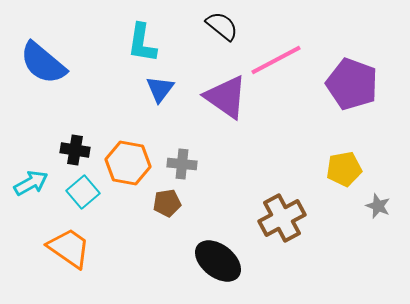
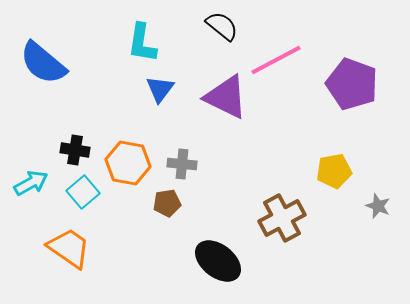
purple triangle: rotated 9 degrees counterclockwise
yellow pentagon: moved 10 px left, 2 px down
